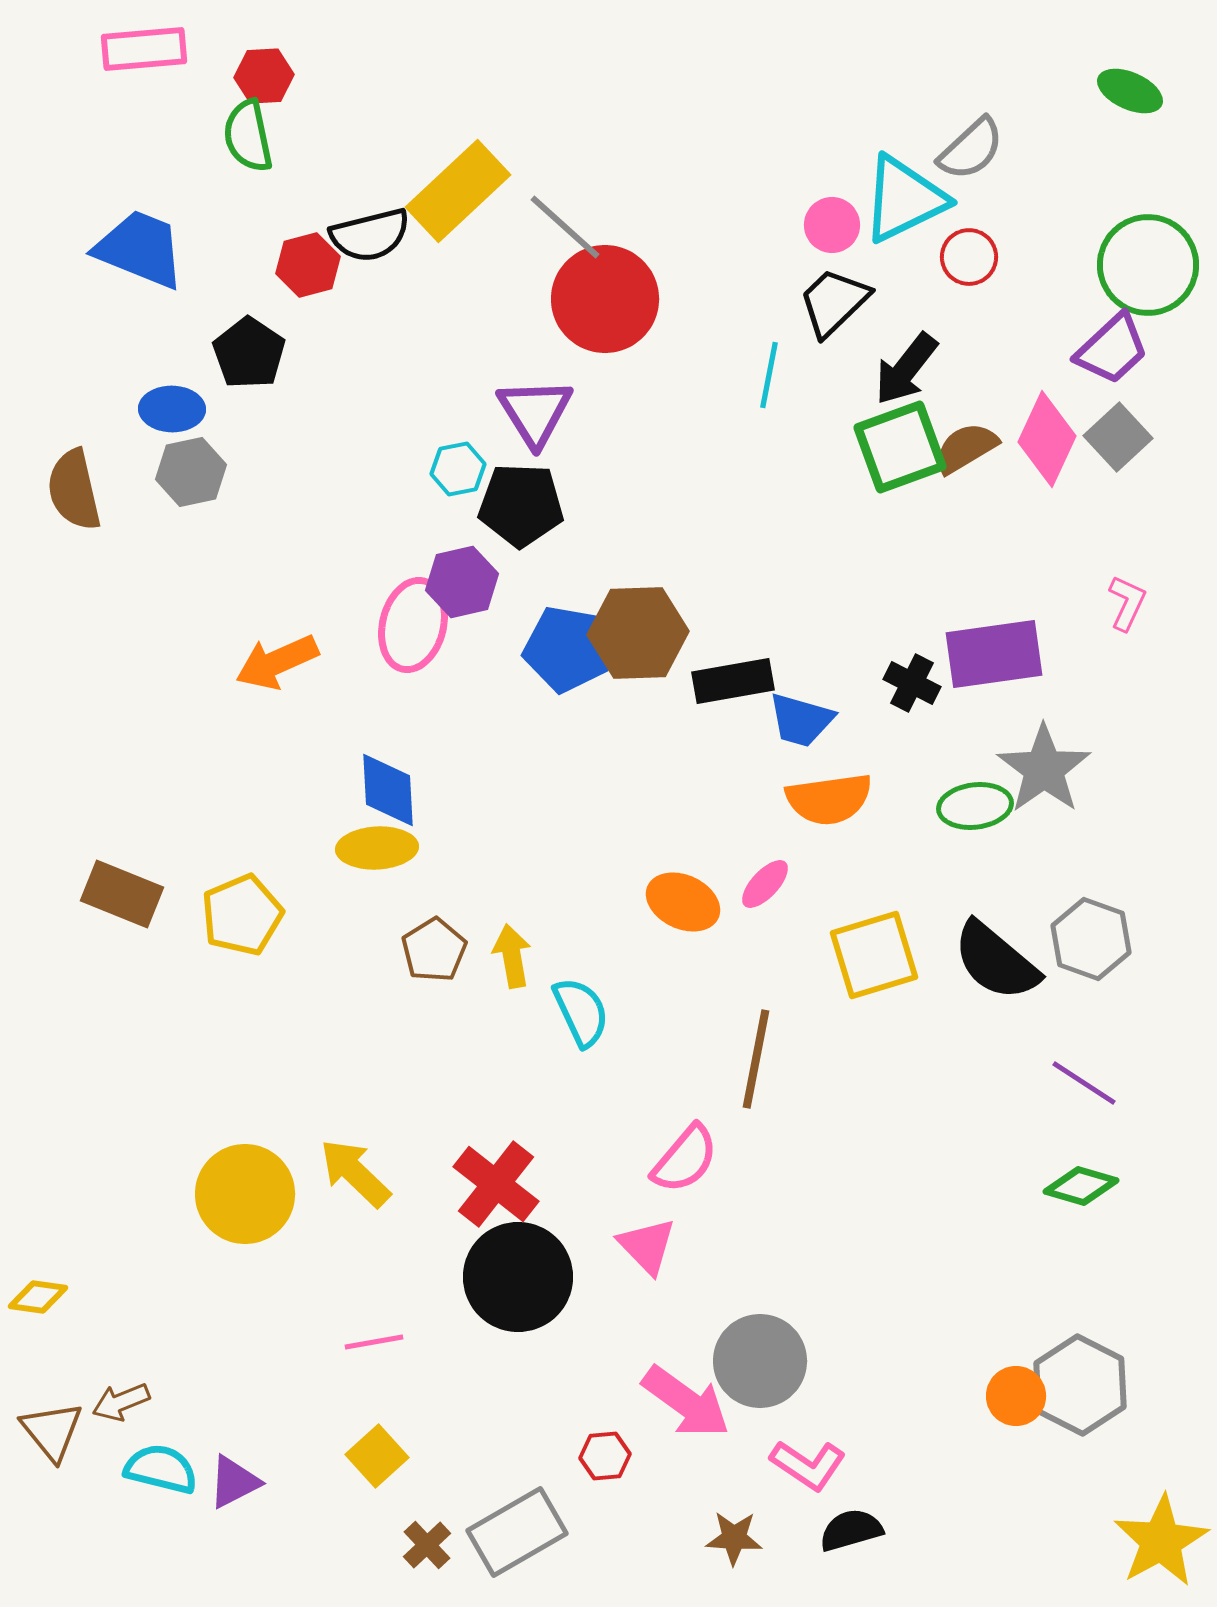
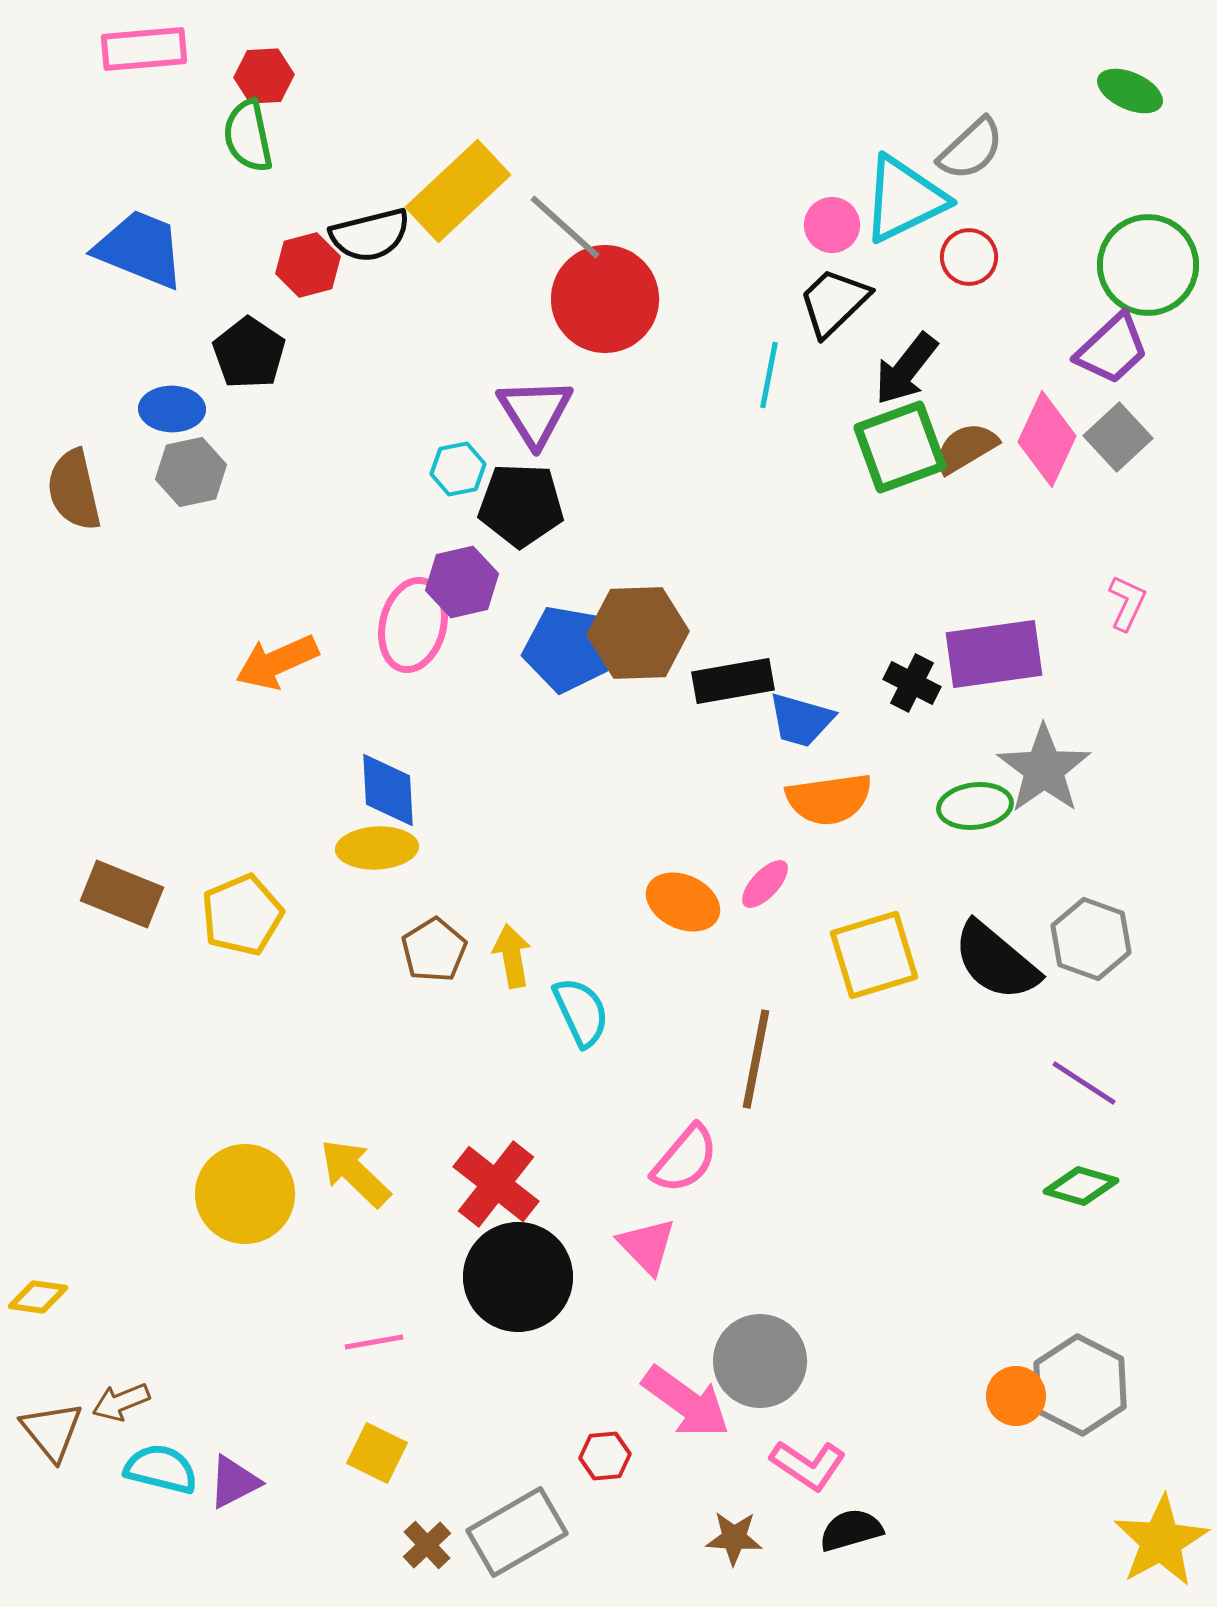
yellow square at (377, 1456): moved 3 px up; rotated 22 degrees counterclockwise
